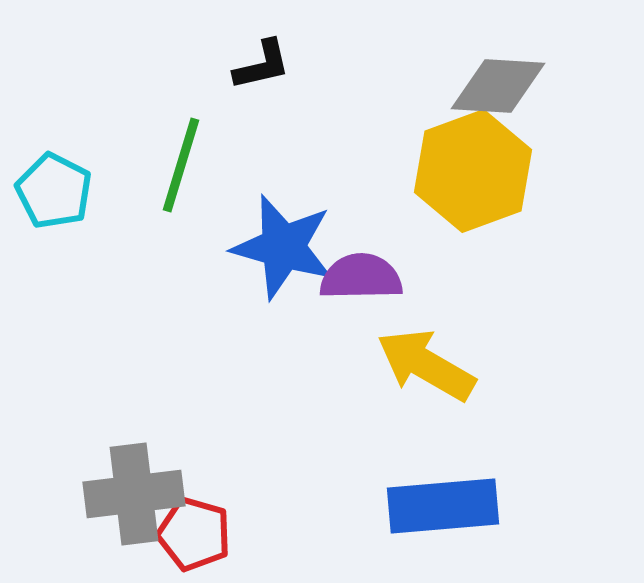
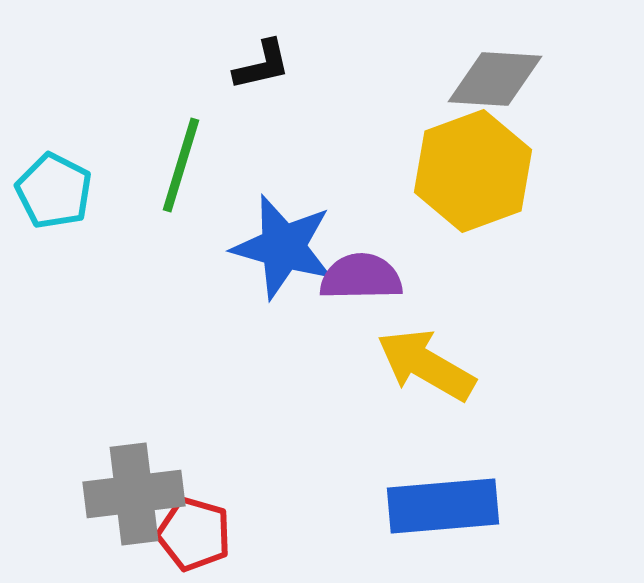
gray diamond: moved 3 px left, 7 px up
